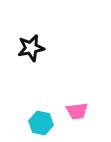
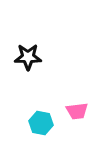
black star: moved 3 px left, 9 px down; rotated 12 degrees clockwise
